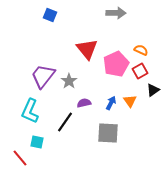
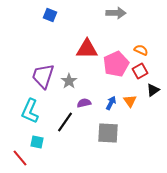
red triangle: rotated 50 degrees counterclockwise
purple trapezoid: rotated 20 degrees counterclockwise
